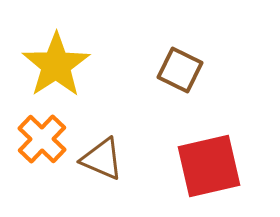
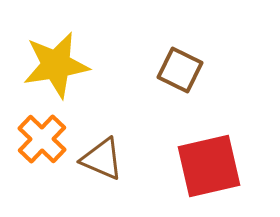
yellow star: rotated 24 degrees clockwise
